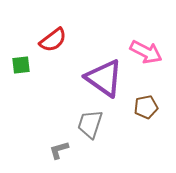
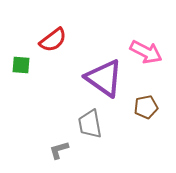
green square: rotated 12 degrees clockwise
gray trapezoid: rotated 28 degrees counterclockwise
